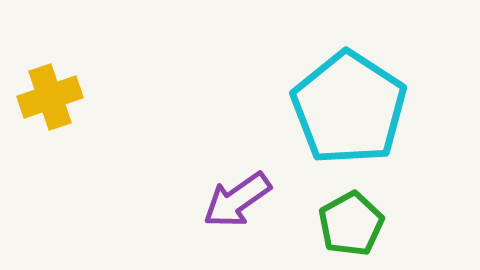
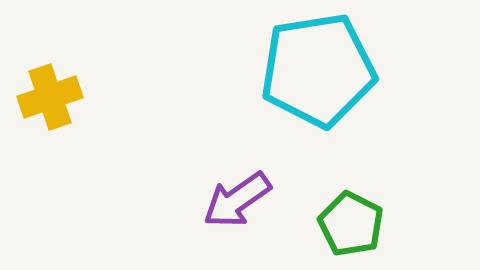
cyan pentagon: moved 31 px left, 38 px up; rotated 30 degrees clockwise
green pentagon: rotated 16 degrees counterclockwise
